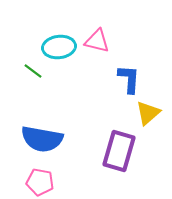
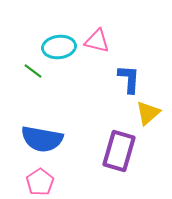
pink pentagon: rotated 28 degrees clockwise
